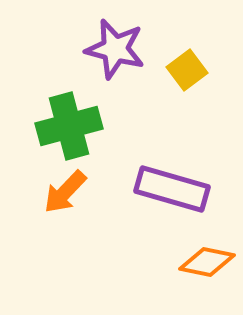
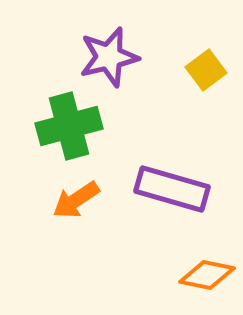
purple star: moved 6 px left, 8 px down; rotated 28 degrees counterclockwise
yellow square: moved 19 px right
orange arrow: moved 11 px right, 8 px down; rotated 12 degrees clockwise
orange diamond: moved 13 px down
